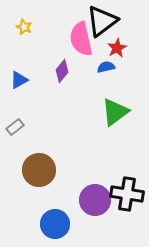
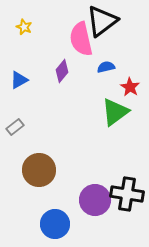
red star: moved 13 px right, 39 px down; rotated 12 degrees counterclockwise
